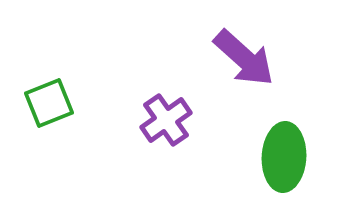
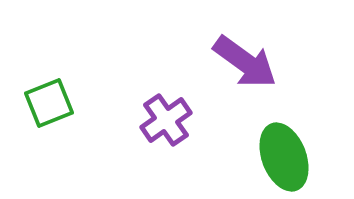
purple arrow: moved 1 px right, 4 px down; rotated 6 degrees counterclockwise
green ellipse: rotated 24 degrees counterclockwise
